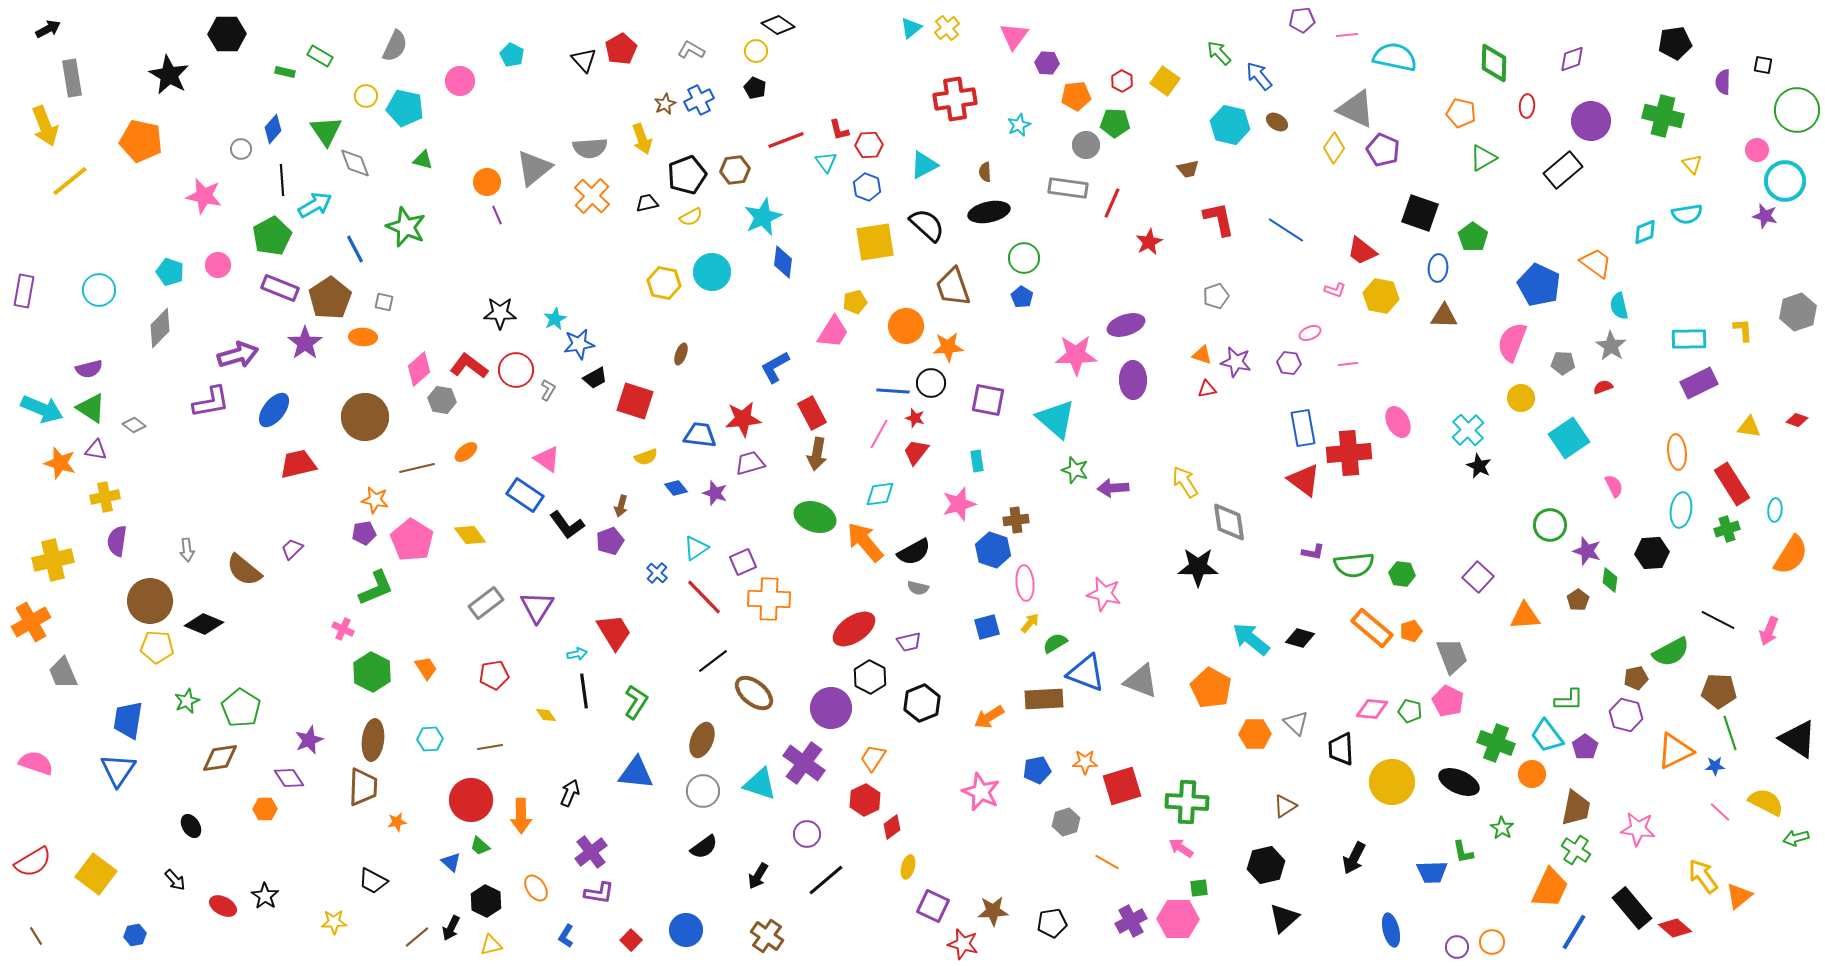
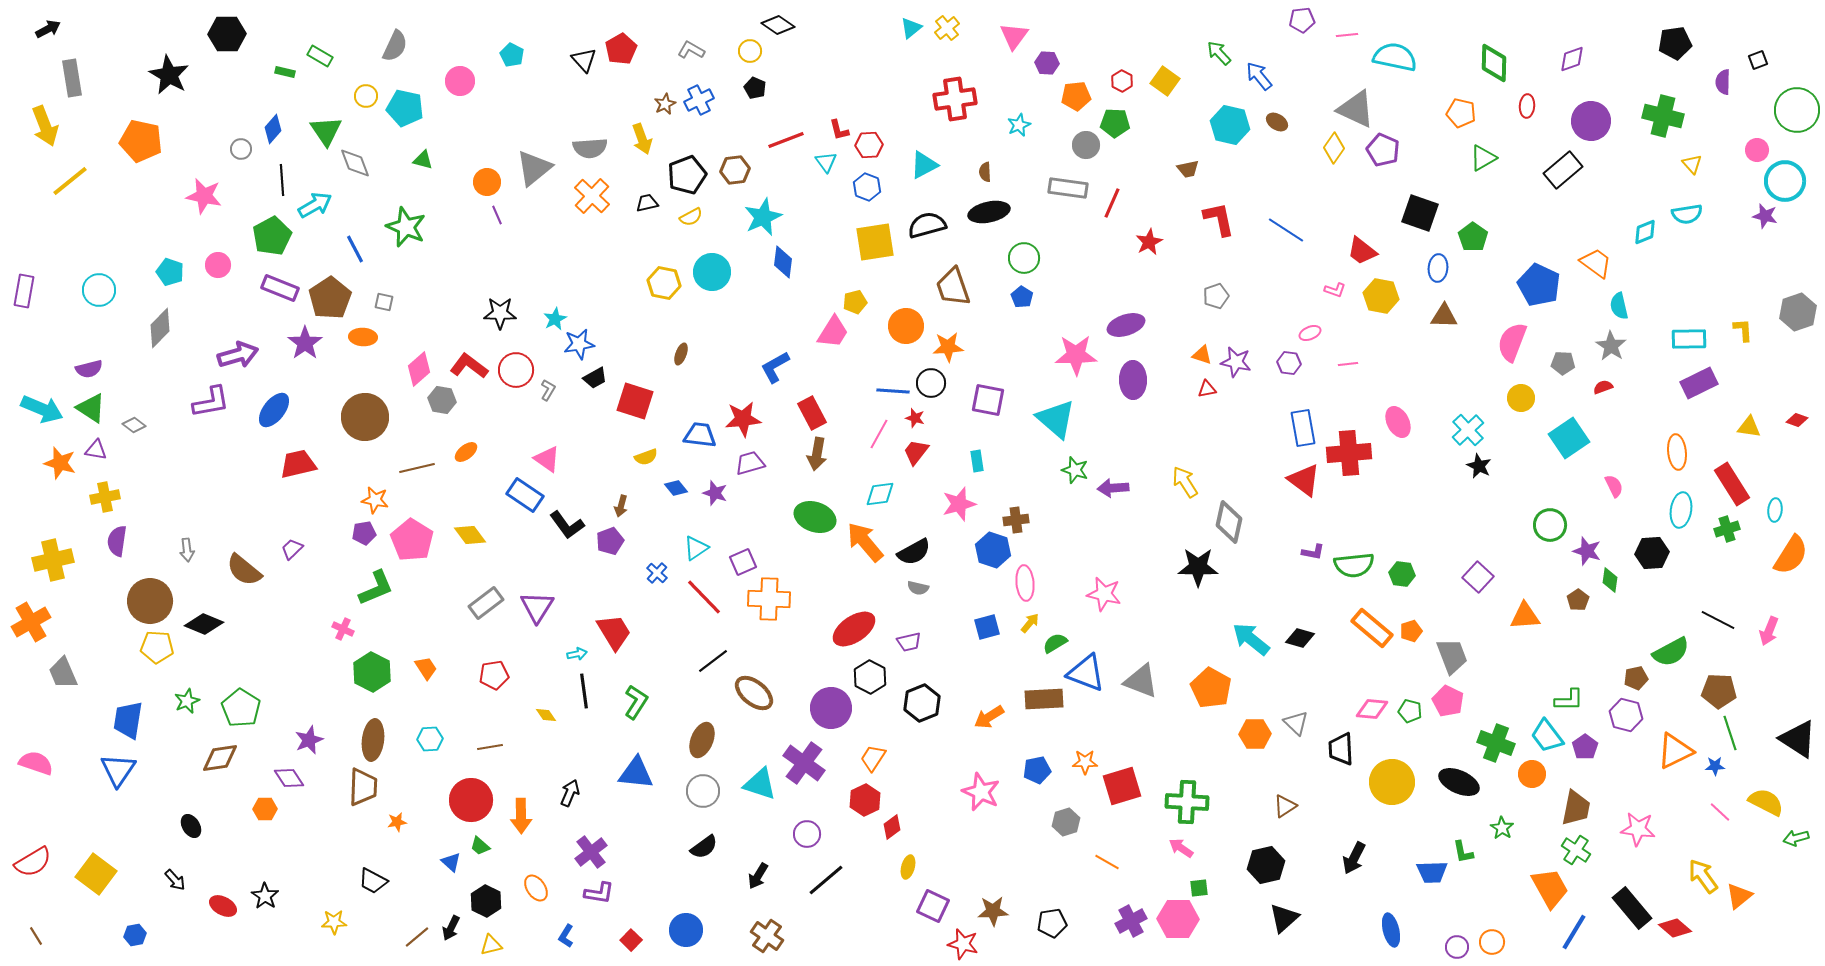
yellow circle at (756, 51): moved 6 px left
black square at (1763, 65): moved 5 px left, 5 px up; rotated 30 degrees counterclockwise
black semicircle at (927, 225): rotated 57 degrees counterclockwise
gray diamond at (1229, 522): rotated 21 degrees clockwise
orange trapezoid at (1550, 888): rotated 54 degrees counterclockwise
